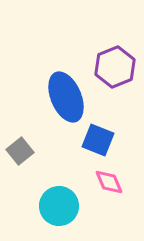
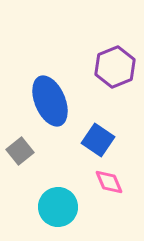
blue ellipse: moved 16 px left, 4 px down
blue square: rotated 12 degrees clockwise
cyan circle: moved 1 px left, 1 px down
